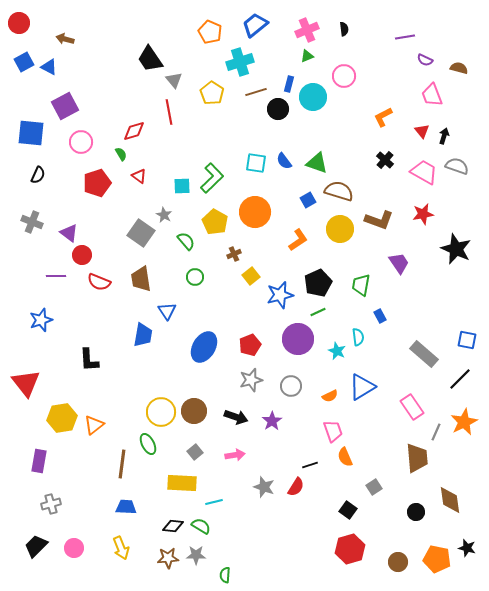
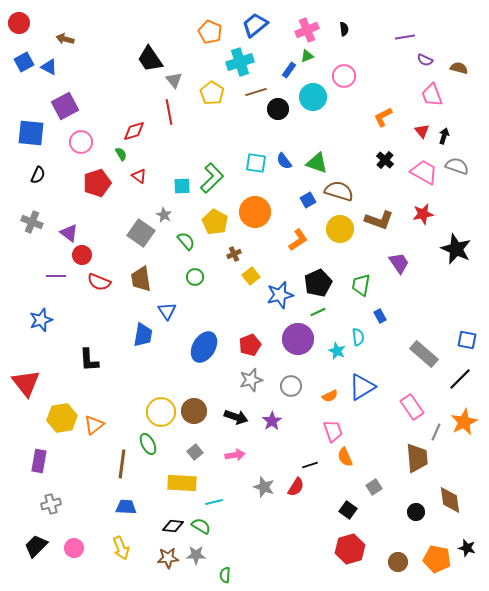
blue rectangle at (289, 84): moved 14 px up; rotated 21 degrees clockwise
